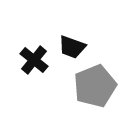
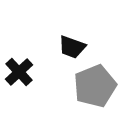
black cross: moved 15 px left, 12 px down; rotated 8 degrees clockwise
